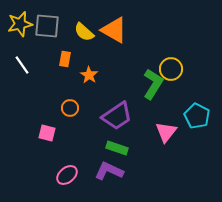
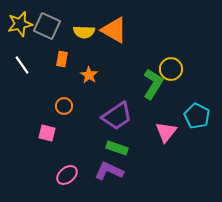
gray square: rotated 20 degrees clockwise
yellow semicircle: rotated 40 degrees counterclockwise
orange rectangle: moved 3 px left
orange circle: moved 6 px left, 2 px up
